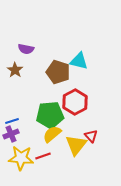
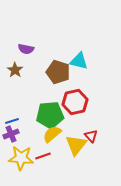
red hexagon: rotated 15 degrees clockwise
